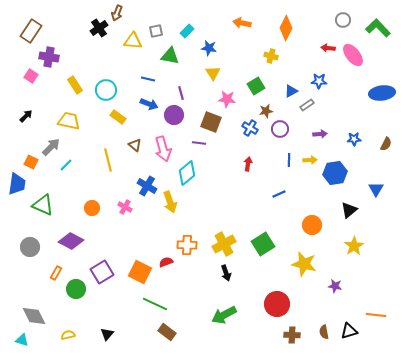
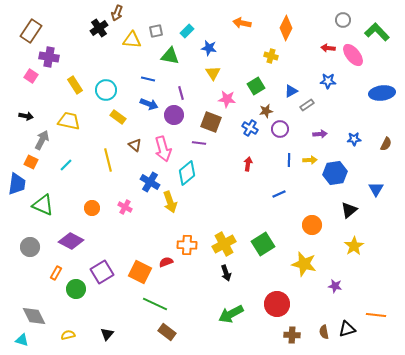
green L-shape at (378, 28): moved 1 px left, 4 px down
yellow triangle at (133, 41): moved 1 px left, 1 px up
blue star at (319, 81): moved 9 px right
black arrow at (26, 116): rotated 56 degrees clockwise
gray arrow at (51, 147): moved 9 px left, 7 px up; rotated 18 degrees counterclockwise
blue cross at (147, 186): moved 3 px right, 4 px up
green arrow at (224, 315): moved 7 px right, 1 px up
black triangle at (349, 331): moved 2 px left, 2 px up
